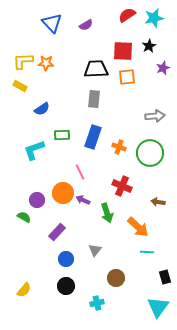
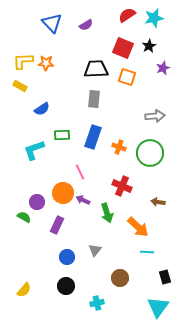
red square: moved 3 px up; rotated 20 degrees clockwise
orange square: rotated 24 degrees clockwise
purple circle: moved 2 px down
purple rectangle: moved 7 px up; rotated 18 degrees counterclockwise
blue circle: moved 1 px right, 2 px up
brown circle: moved 4 px right
